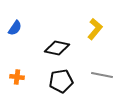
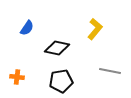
blue semicircle: moved 12 px right
gray line: moved 8 px right, 4 px up
